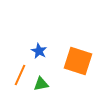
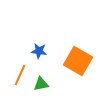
blue star: rotated 21 degrees counterclockwise
orange square: rotated 12 degrees clockwise
